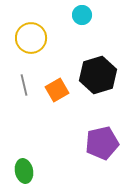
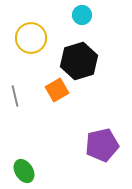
black hexagon: moved 19 px left, 14 px up
gray line: moved 9 px left, 11 px down
purple pentagon: moved 2 px down
green ellipse: rotated 20 degrees counterclockwise
